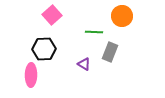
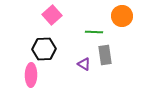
gray rectangle: moved 5 px left, 3 px down; rotated 30 degrees counterclockwise
